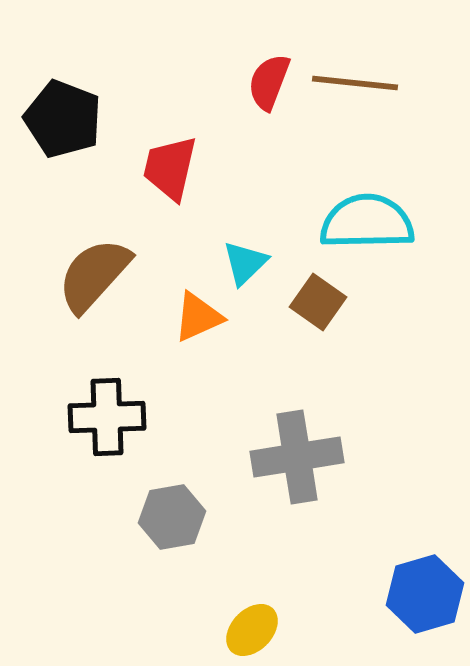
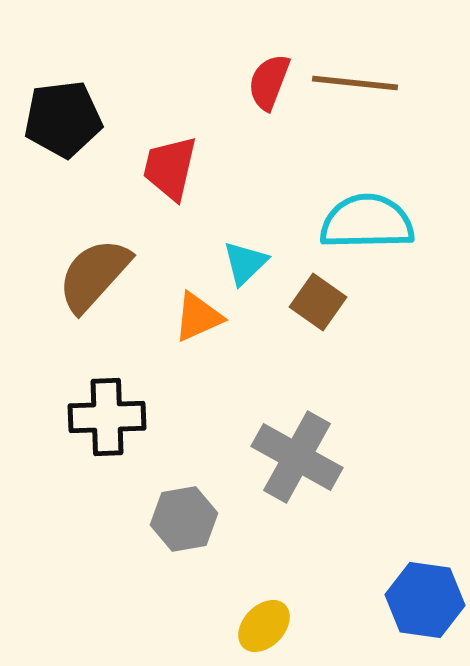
black pentagon: rotated 28 degrees counterclockwise
gray cross: rotated 38 degrees clockwise
gray hexagon: moved 12 px right, 2 px down
blue hexagon: moved 6 px down; rotated 24 degrees clockwise
yellow ellipse: moved 12 px right, 4 px up
